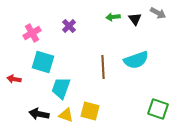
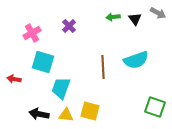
green square: moved 3 px left, 2 px up
yellow triangle: rotated 14 degrees counterclockwise
